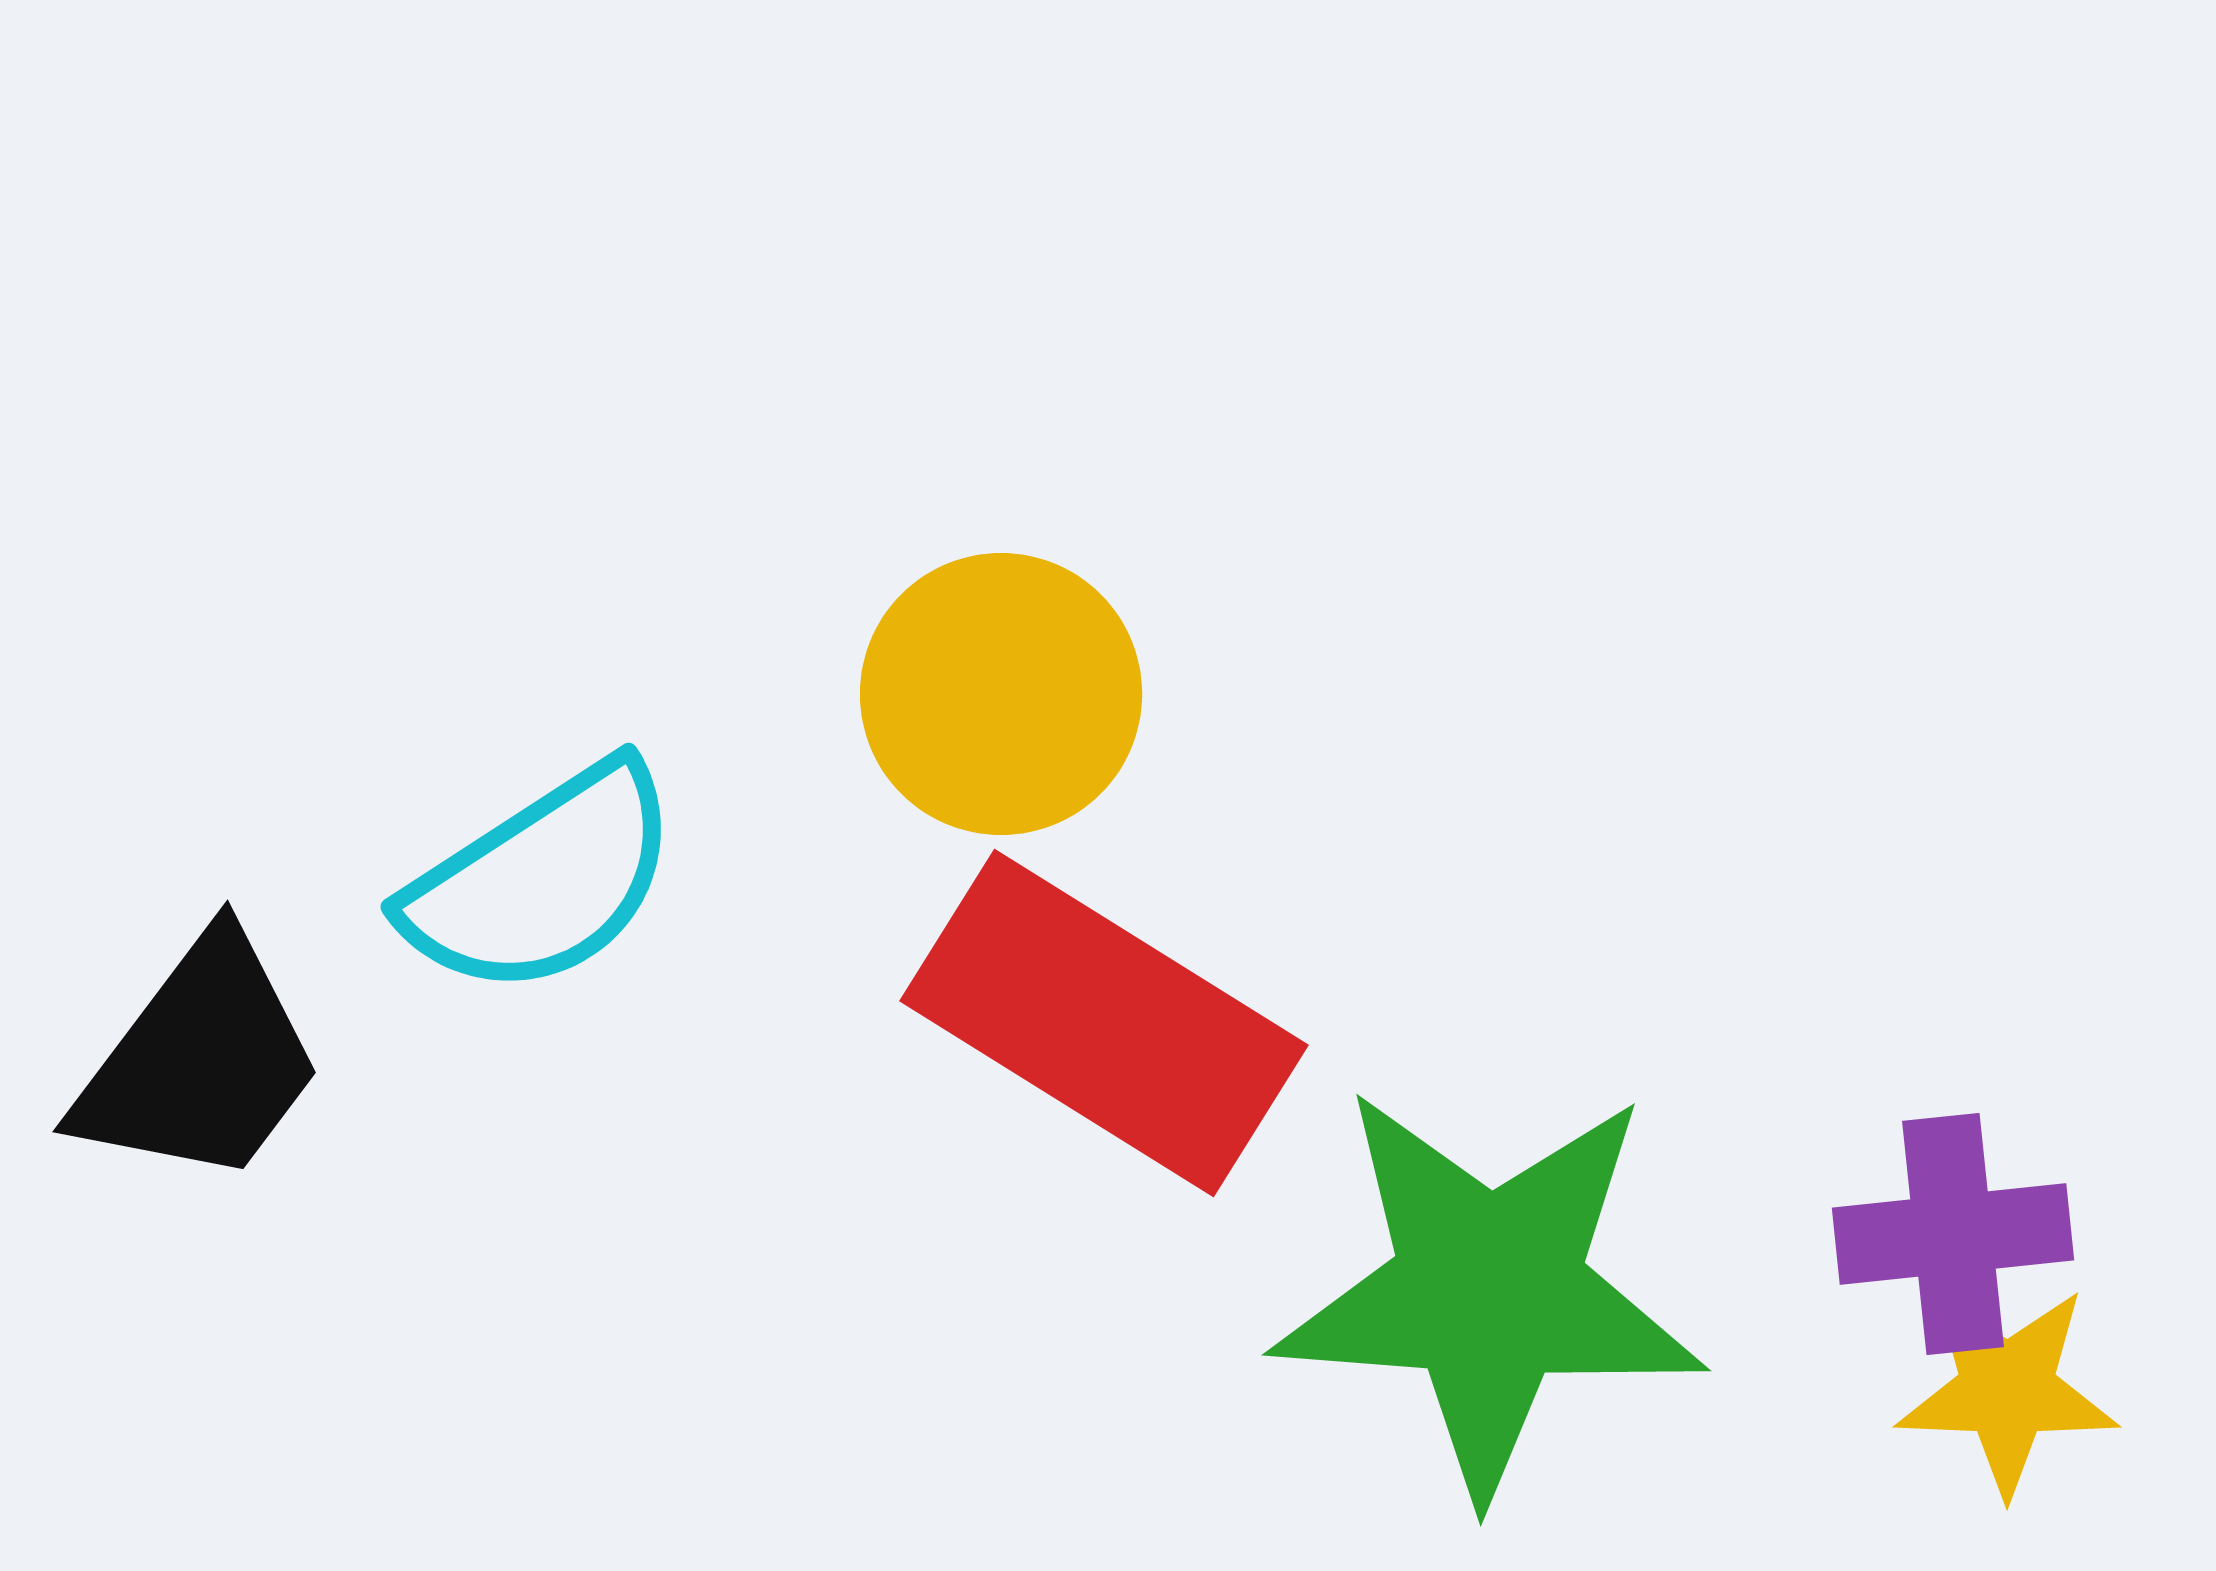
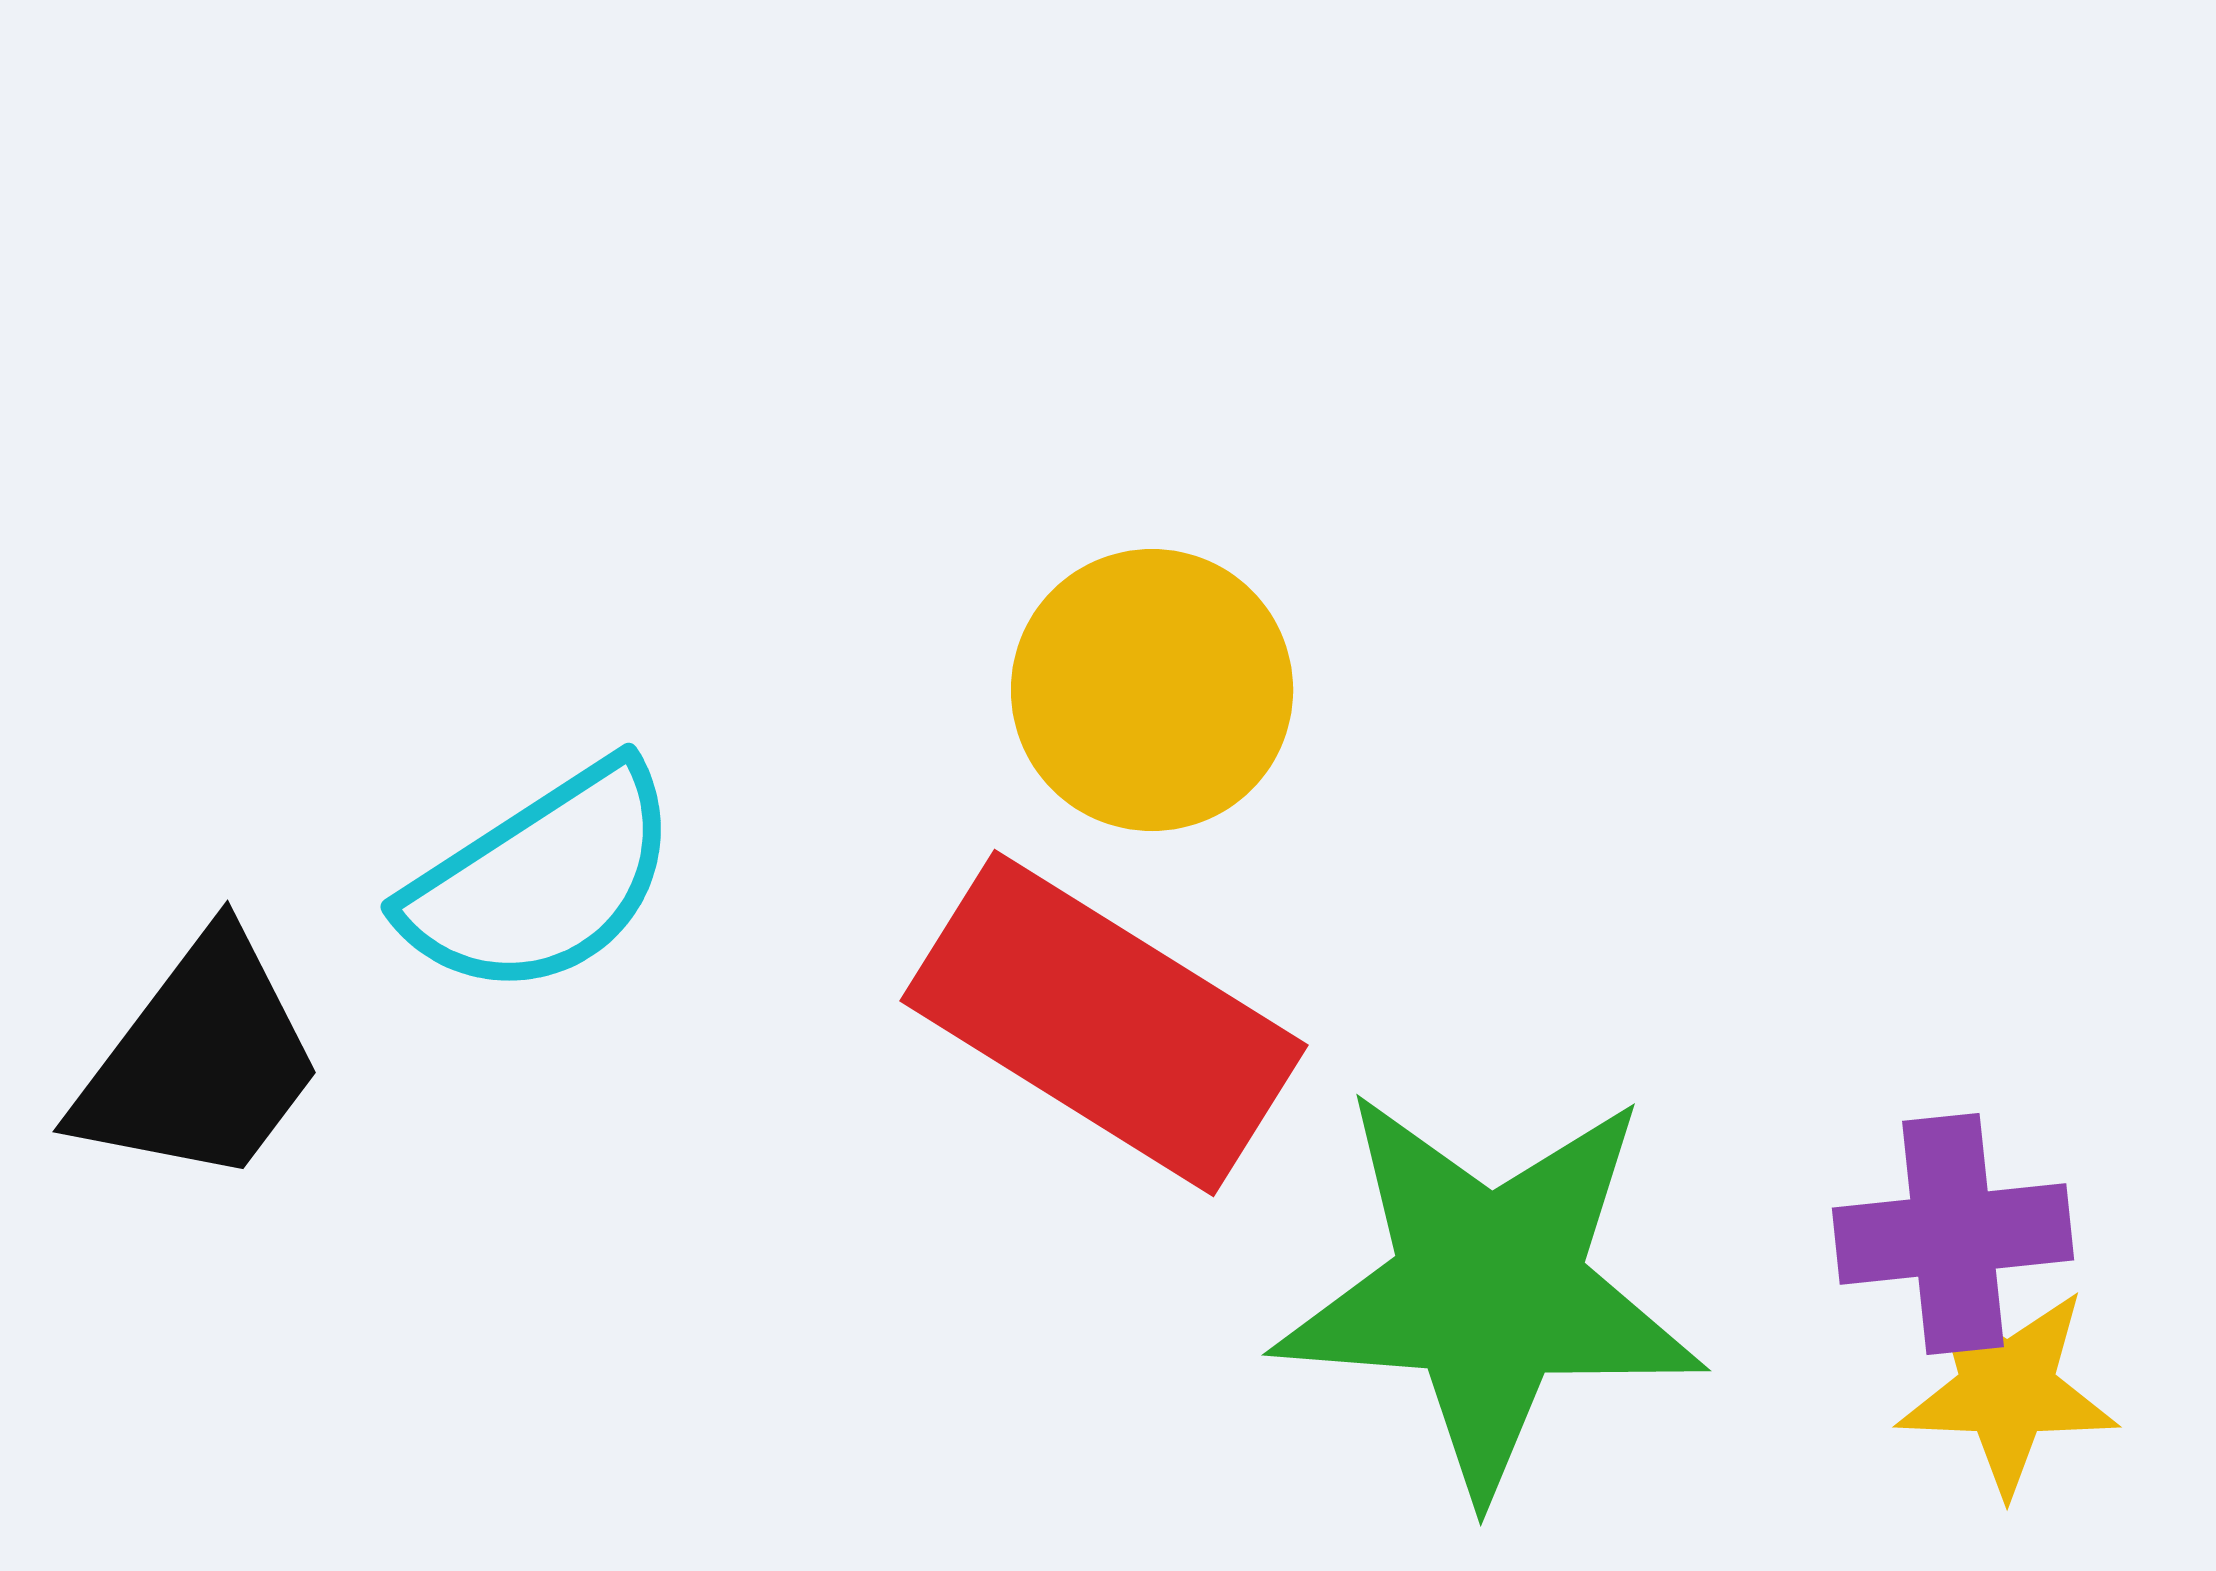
yellow circle: moved 151 px right, 4 px up
